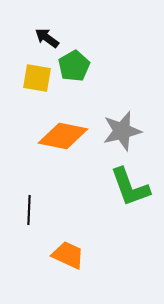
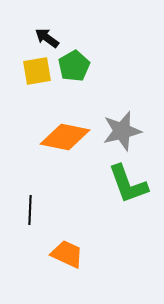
yellow square: moved 7 px up; rotated 20 degrees counterclockwise
orange diamond: moved 2 px right, 1 px down
green L-shape: moved 2 px left, 3 px up
black line: moved 1 px right
orange trapezoid: moved 1 px left, 1 px up
